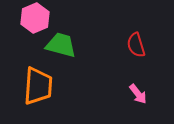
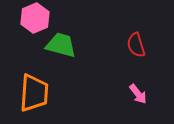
orange trapezoid: moved 4 px left, 7 px down
